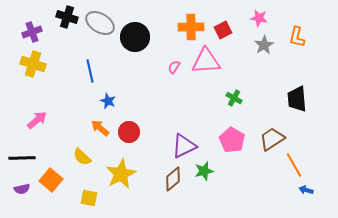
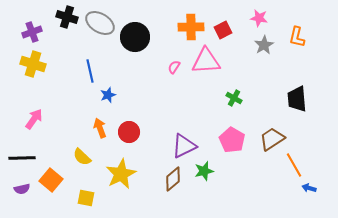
blue star: moved 6 px up; rotated 28 degrees clockwise
pink arrow: moved 3 px left, 1 px up; rotated 15 degrees counterclockwise
orange arrow: rotated 30 degrees clockwise
blue arrow: moved 3 px right, 2 px up
yellow square: moved 3 px left
